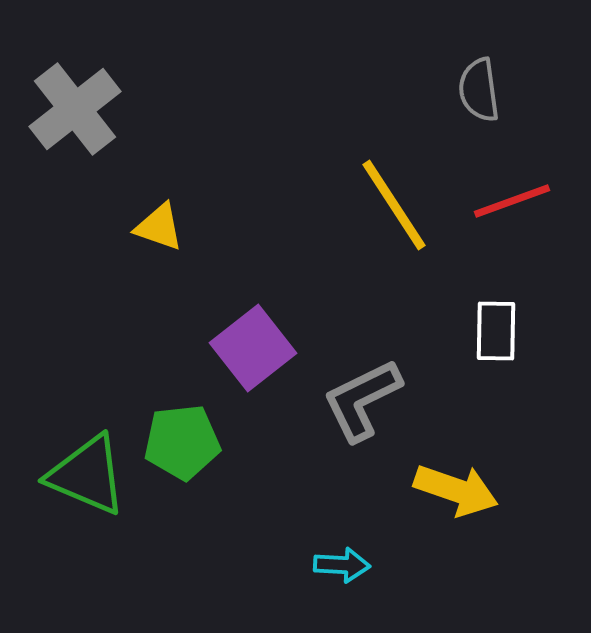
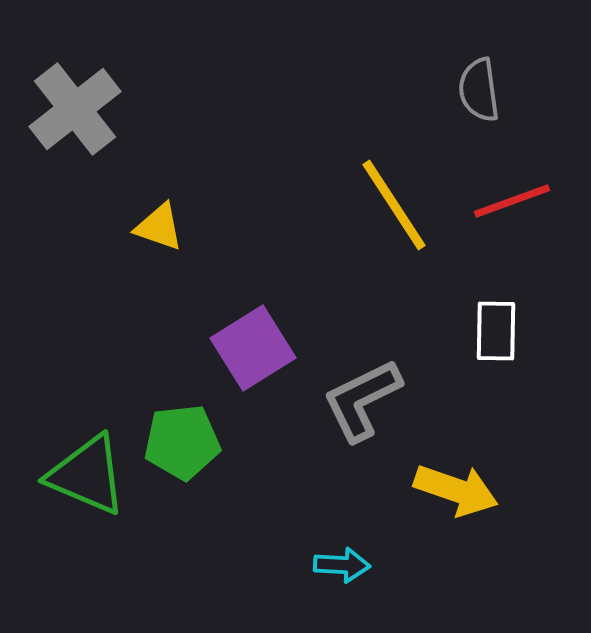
purple square: rotated 6 degrees clockwise
